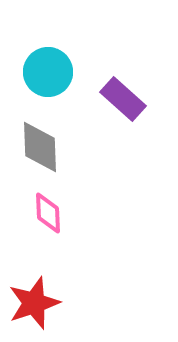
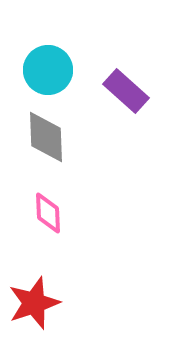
cyan circle: moved 2 px up
purple rectangle: moved 3 px right, 8 px up
gray diamond: moved 6 px right, 10 px up
